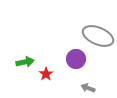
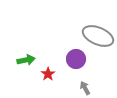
green arrow: moved 1 px right, 2 px up
red star: moved 2 px right
gray arrow: moved 3 px left; rotated 40 degrees clockwise
